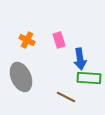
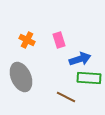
blue arrow: rotated 100 degrees counterclockwise
